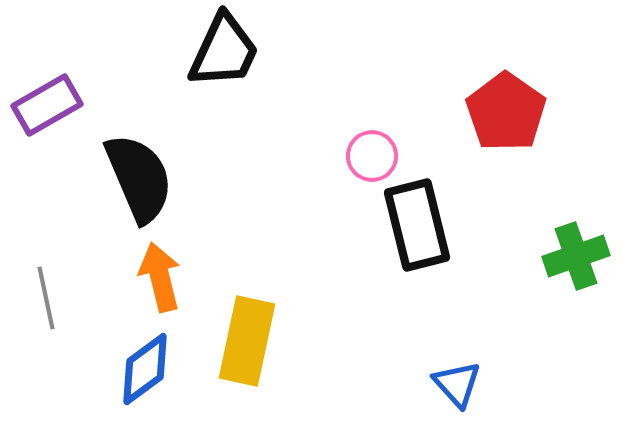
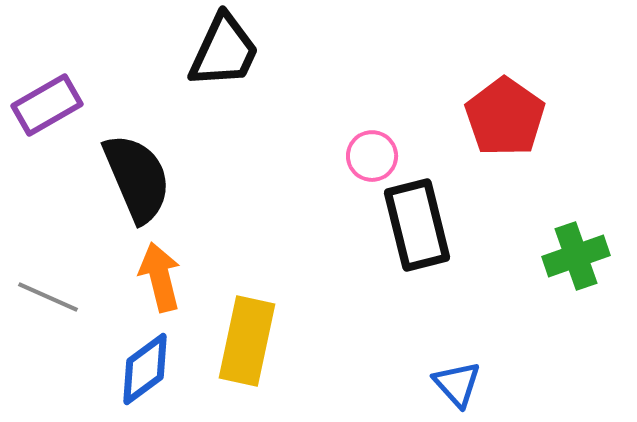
red pentagon: moved 1 px left, 5 px down
black semicircle: moved 2 px left
gray line: moved 2 px right, 1 px up; rotated 54 degrees counterclockwise
